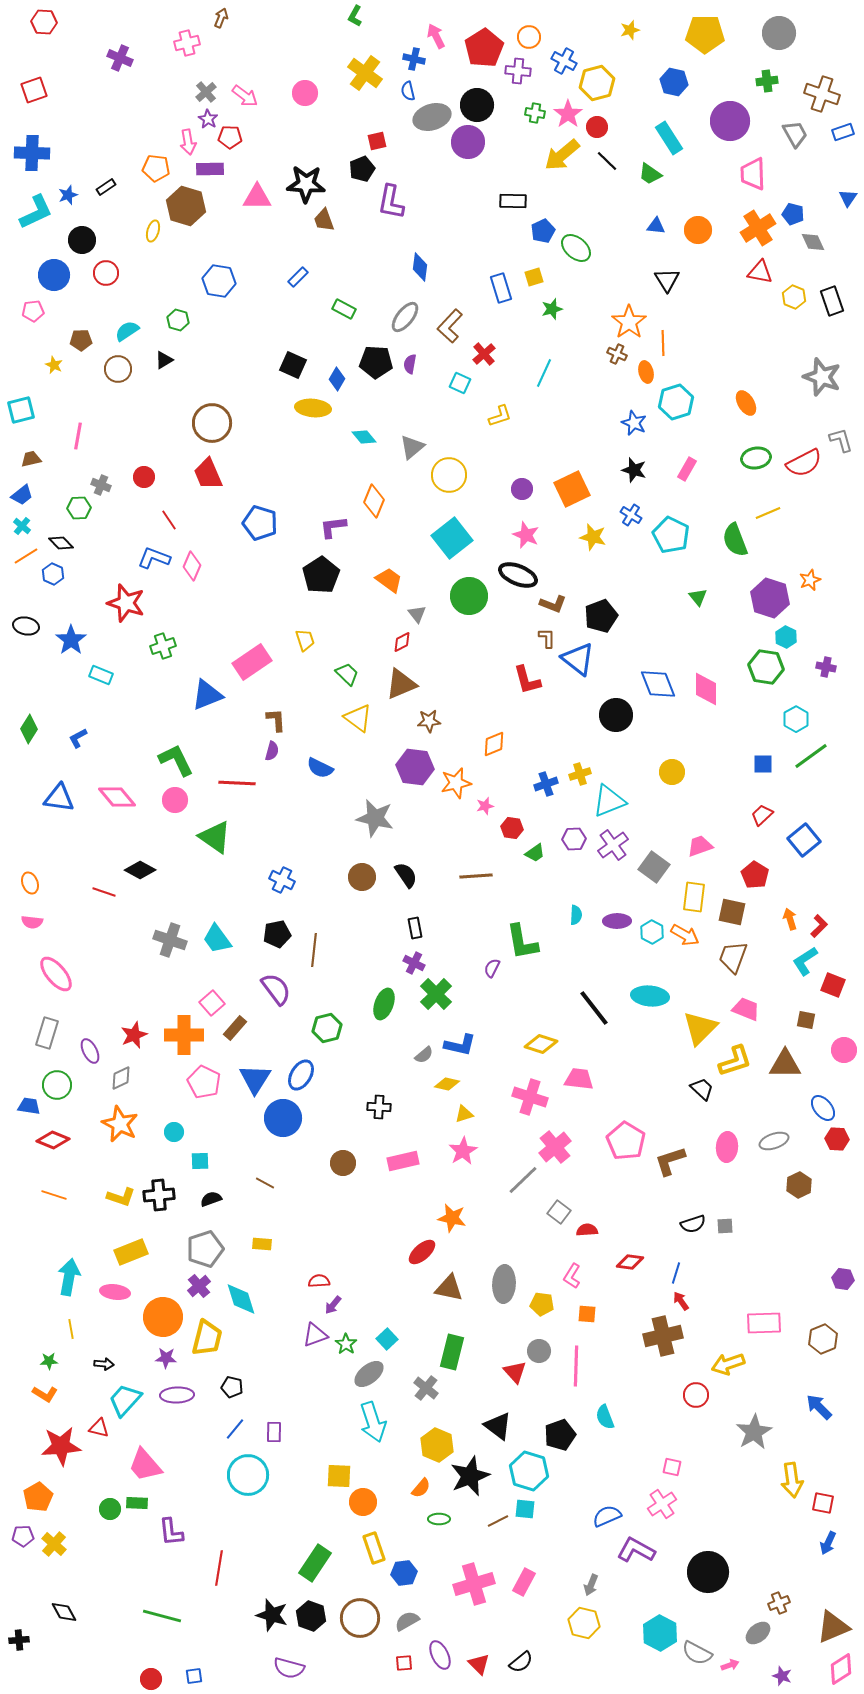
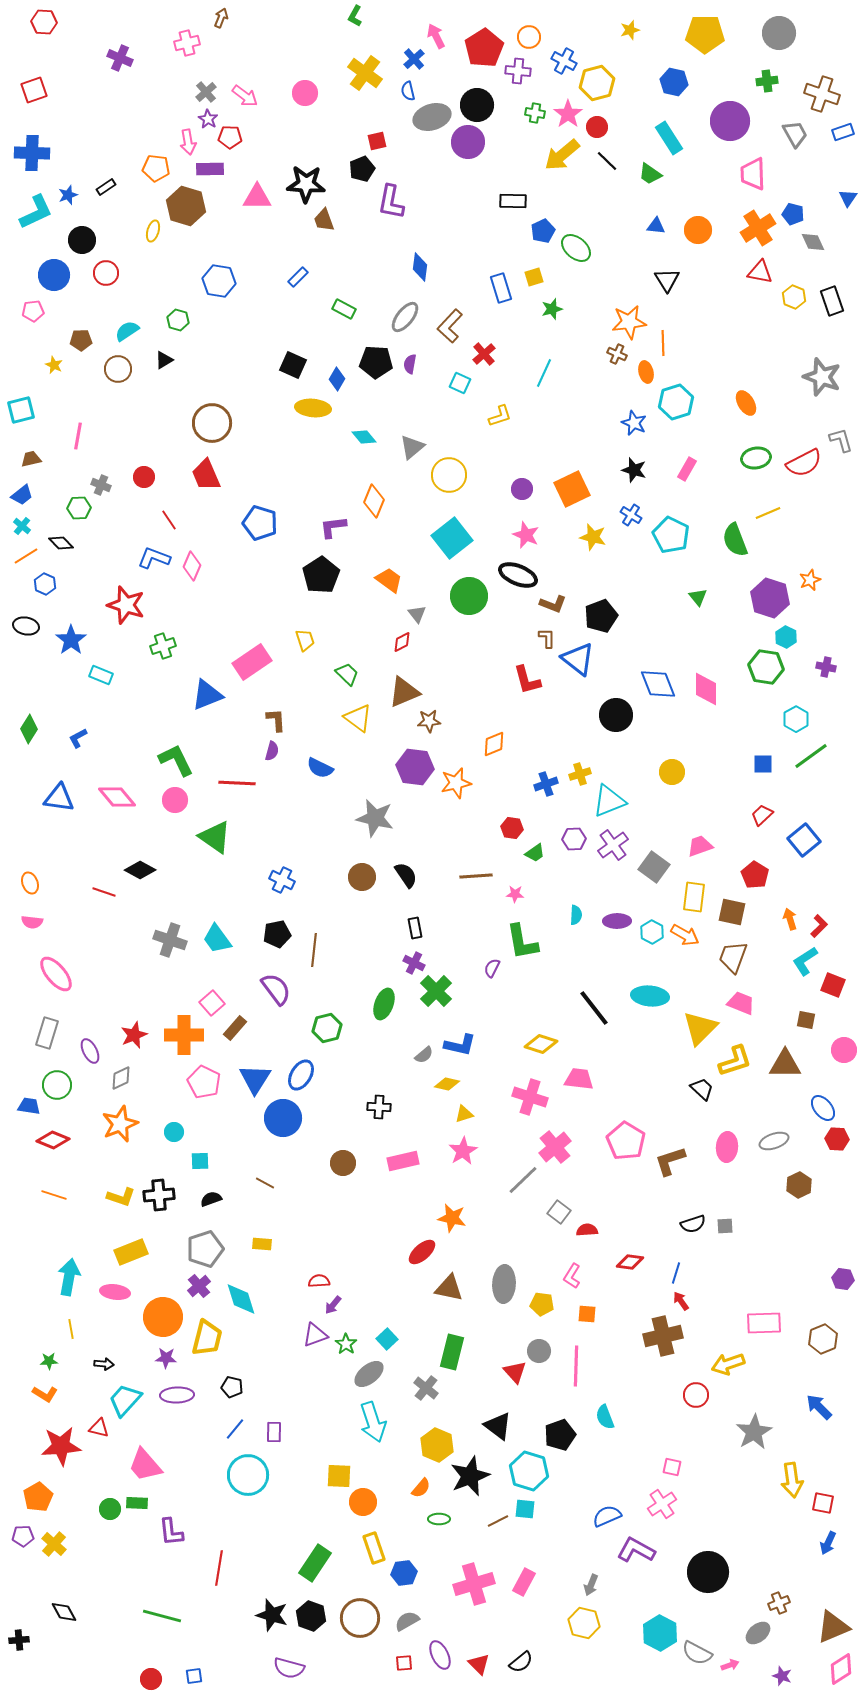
blue cross at (414, 59): rotated 35 degrees clockwise
orange star at (629, 322): rotated 28 degrees clockwise
red trapezoid at (208, 474): moved 2 px left, 1 px down
blue hexagon at (53, 574): moved 8 px left, 10 px down
red star at (126, 603): moved 2 px down
brown triangle at (401, 684): moved 3 px right, 8 px down
pink star at (485, 806): moved 30 px right, 88 px down; rotated 18 degrees clockwise
green cross at (436, 994): moved 3 px up
pink trapezoid at (746, 1009): moved 5 px left, 6 px up
orange star at (120, 1124): rotated 24 degrees clockwise
